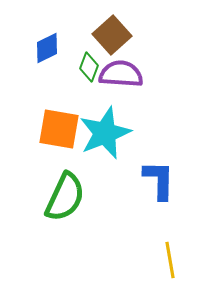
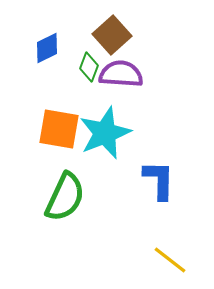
yellow line: rotated 42 degrees counterclockwise
